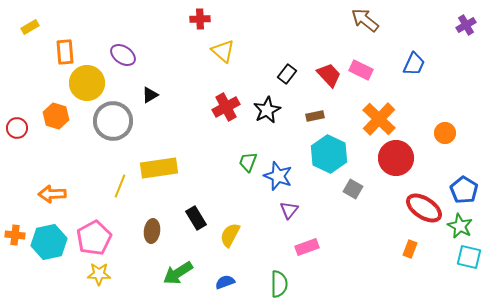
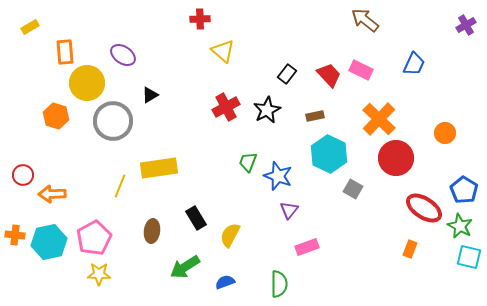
red circle at (17, 128): moved 6 px right, 47 px down
green arrow at (178, 273): moved 7 px right, 6 px up
